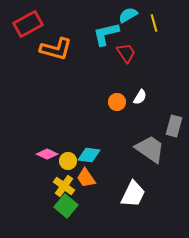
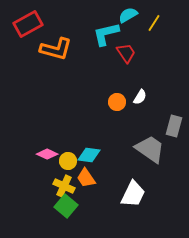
yellow line: rotated 48 degrees clockwise
yellow cross: rotated 10 degrees counterclockwise
